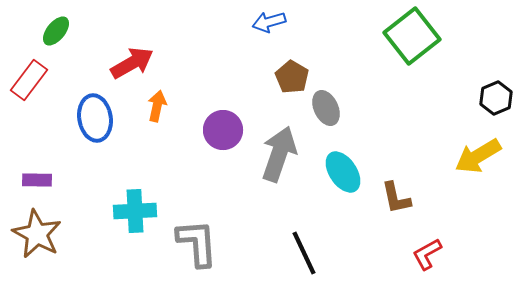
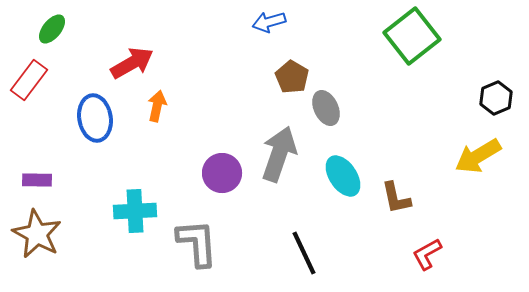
green ellipse: moved 4 px left, 2 px up
purple circle: moved 1 px left, 43 px down
cyan ellipse: moved 4 px down
